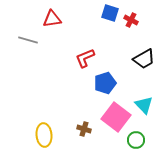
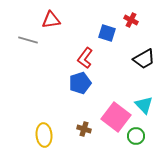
blue square: moved 3 px left, 20 px down
red triangle: moved 1 px left, 1 px down
red L-shape: rotated 30 degrees counterclockwise
blue pentagon: moved 25 px left
green circle: moved 4 px up
